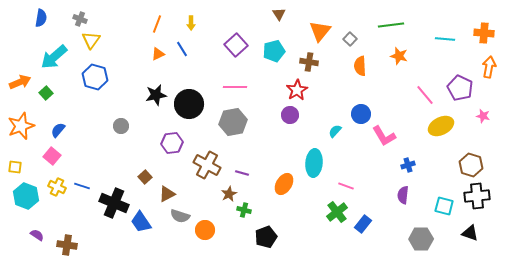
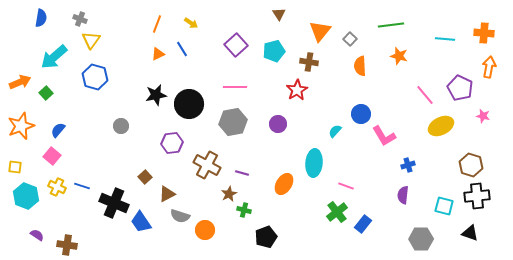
yellow arrow at (191, 23): rotated 56 degrees counterclockwise
purple circle at (290, 115): moved 12 px left, 9 px down
